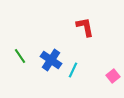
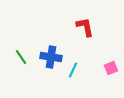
green line: moved 1 px right, 1 px down
blue cross: moved 3 px up; rotated 25 degrees counterclockwise
pink square: moved 2 px left, 8 px up; rotated 16 degrees clockwise
